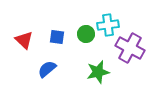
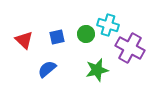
cyan cross: rotated 25 degrees clockwise
blue square: rotated 21 degrees counterclockwise
green star: moved 1 px left, 2 px up
